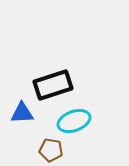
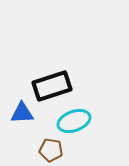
black rectangle: moved 1 px left, 1 px down
